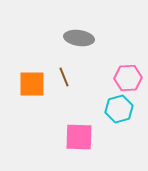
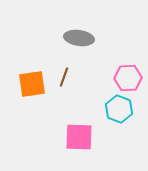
brown line: rotated 42 degrees clockwise
orange square: rotated 8 degrees counterclockwise
cyan hexagon: rotated 24 degrees counterclockwise
